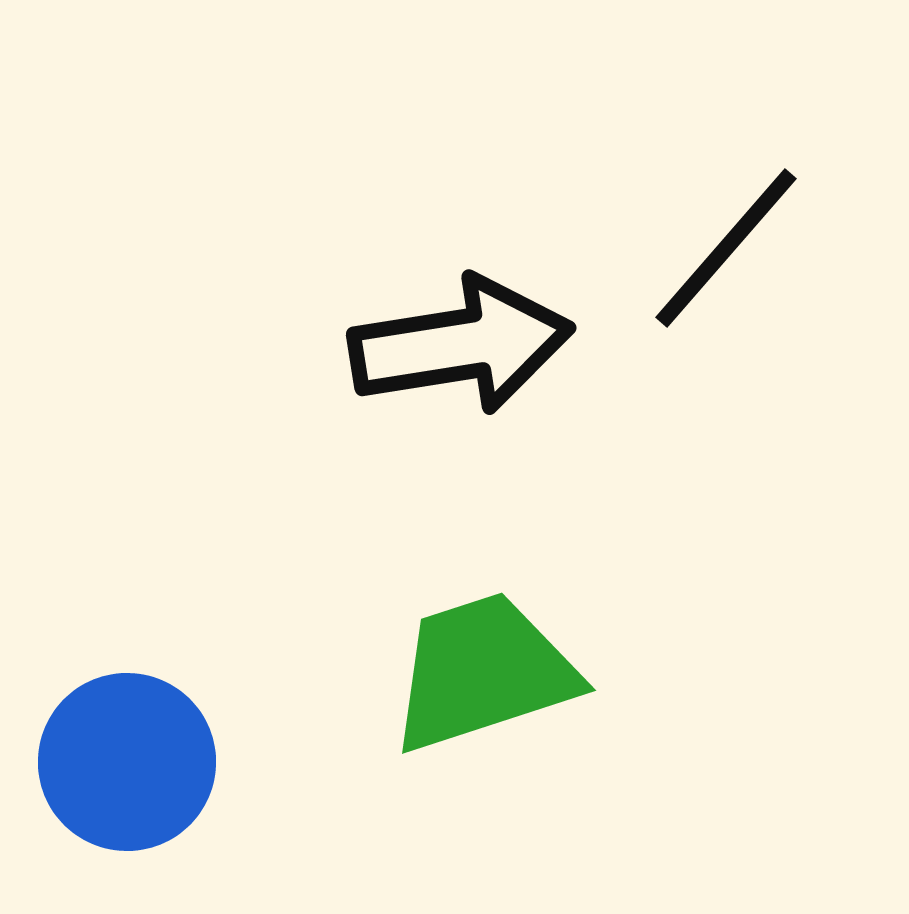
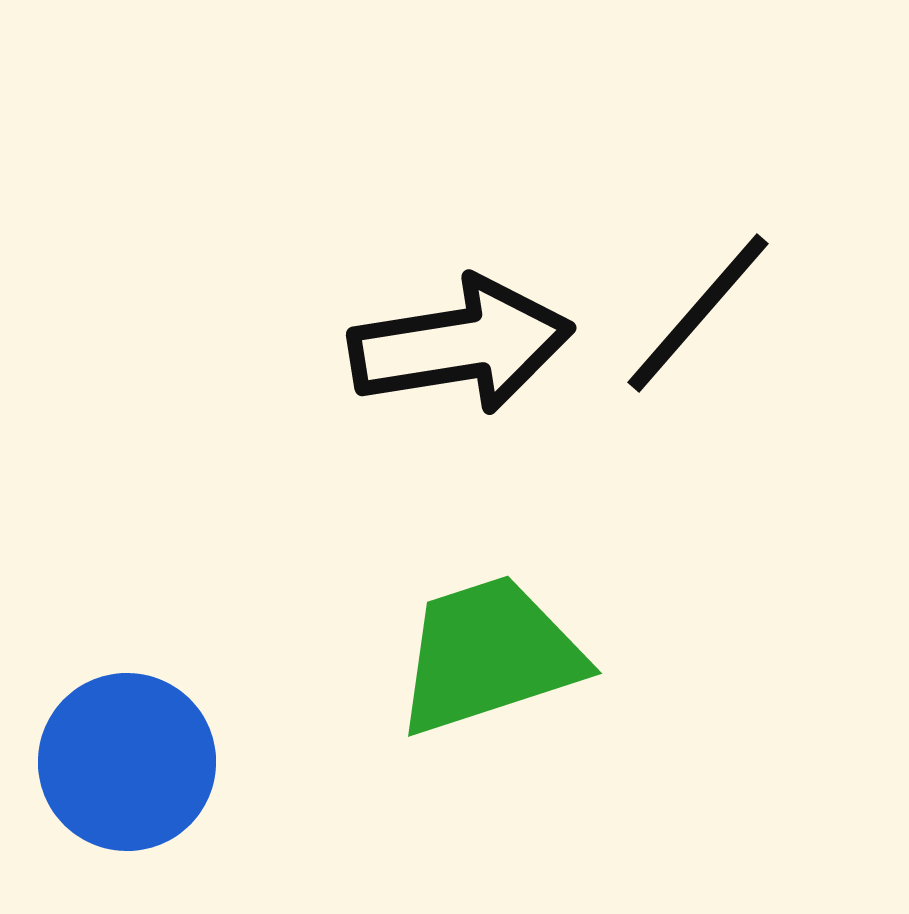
black line: moved 28 px left, 65 px down
green trapezoid: moved 6 px right, 17 px up
